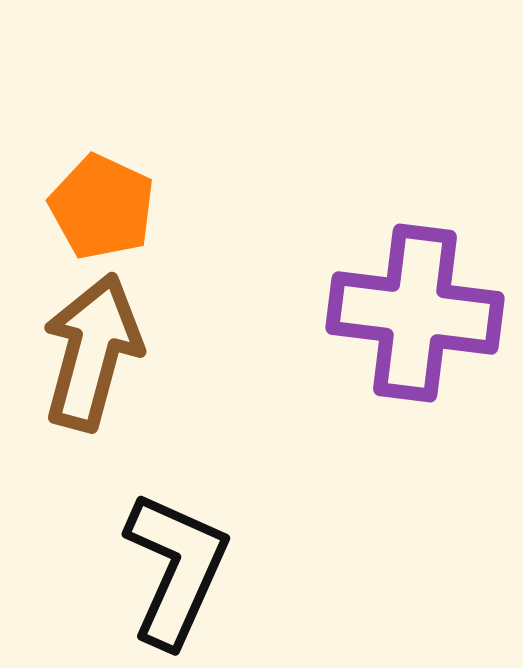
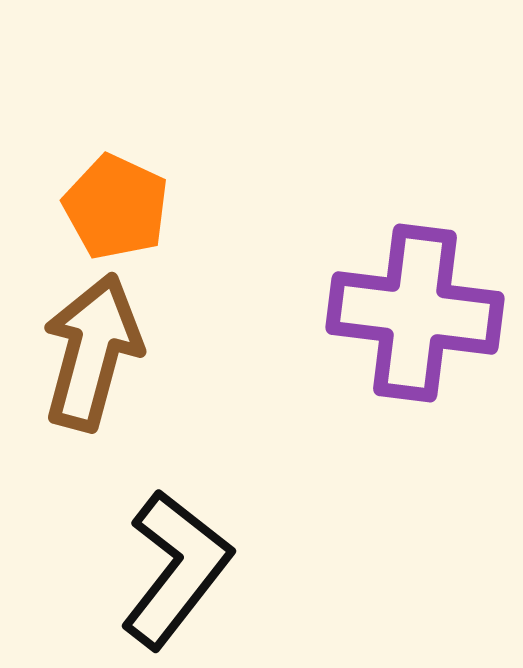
orange pentagon: moved 14 px right
black L-shape: rotated 14 degrees clockwise
